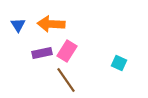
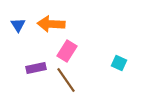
purple rectangle: moved 6 px left, 15 px down
